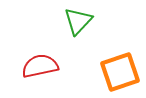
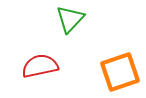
green triangle: moved 8 px left, 2 px up
